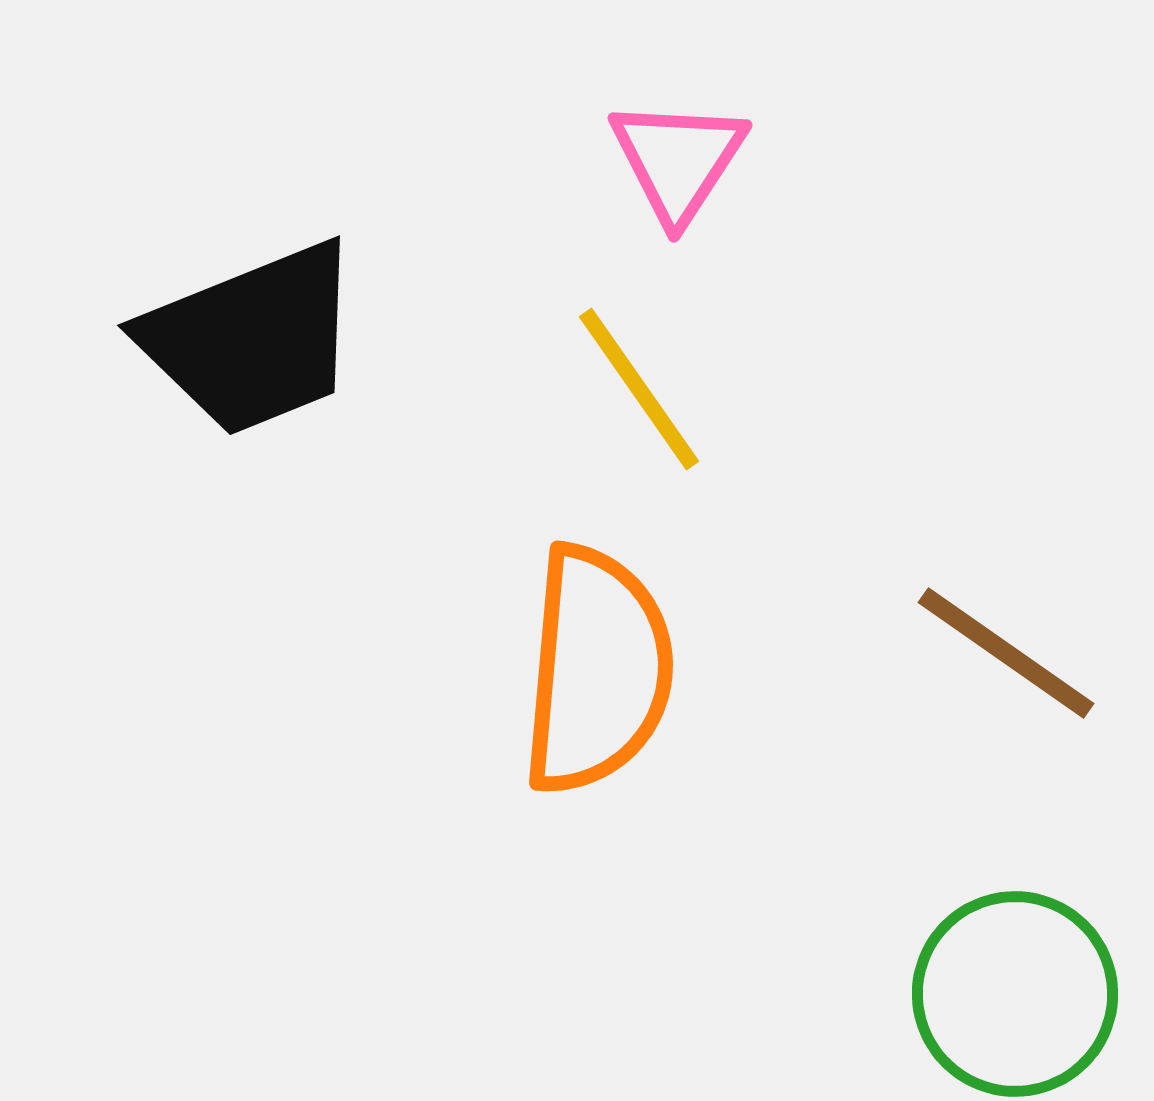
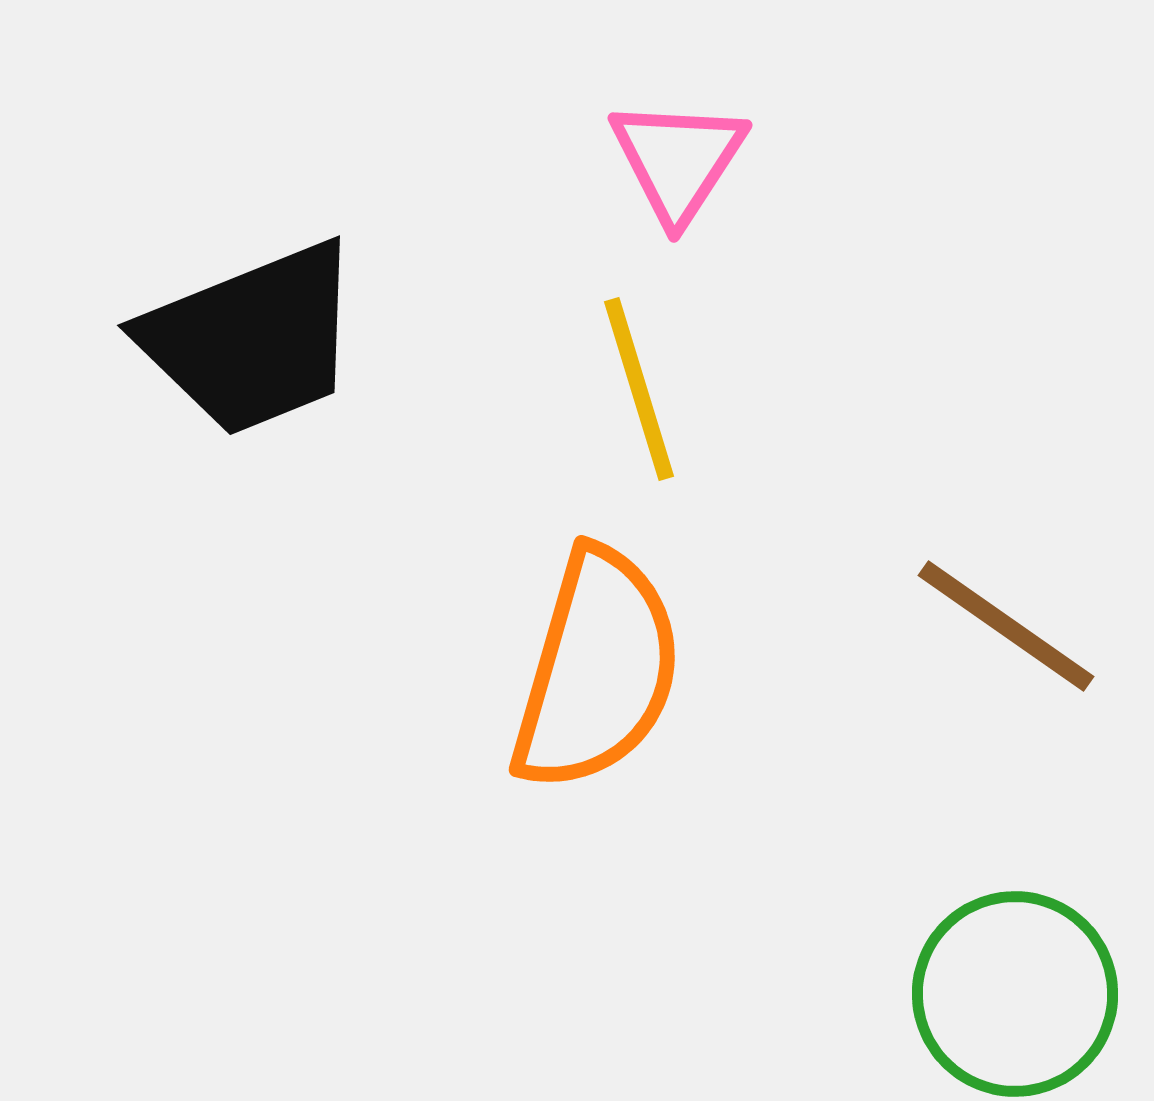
yellow line: rotated 18 degrees clockwise
brown line: moved 27 px up
orange semicircle: rotated 11 degrees clockwise
